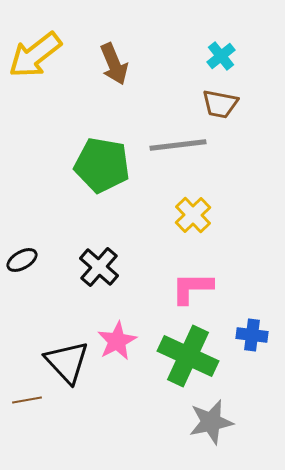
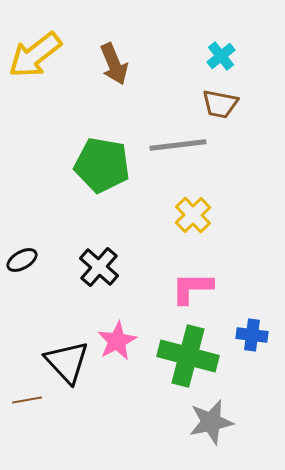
green cross: rotated 10 degrees counterclockwise
